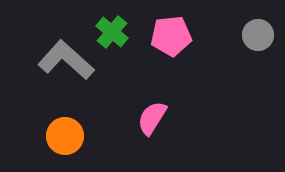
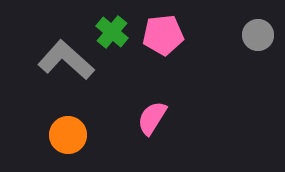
pink pentagon: moved 8 px left, 1 px up
orange circle: moved 3 px right, 1 px up
